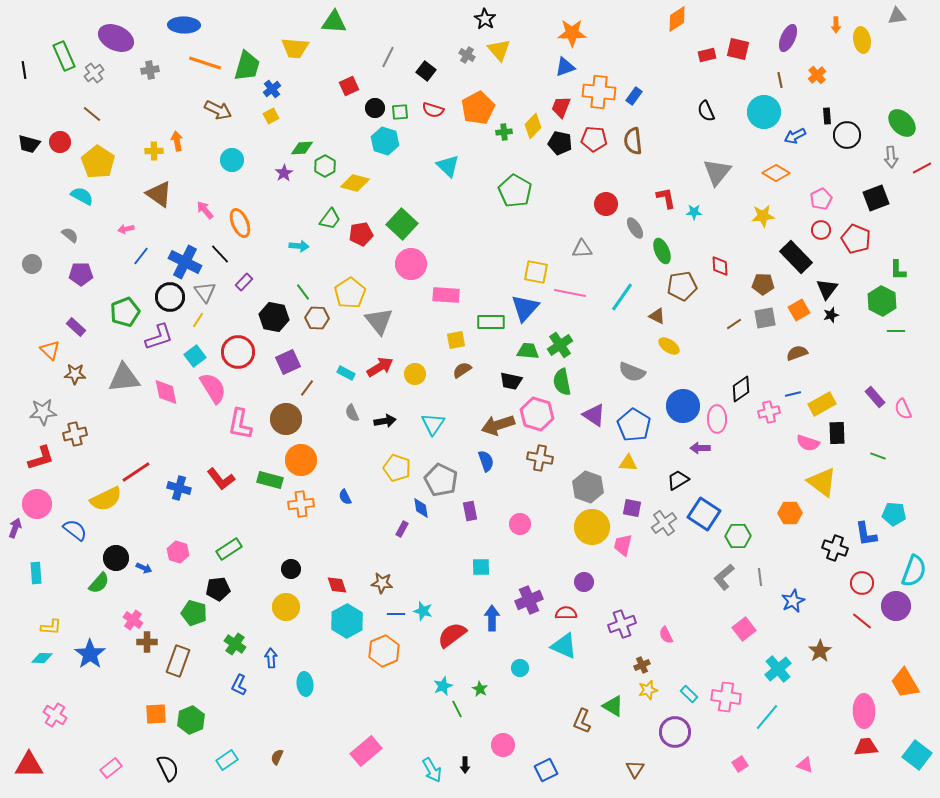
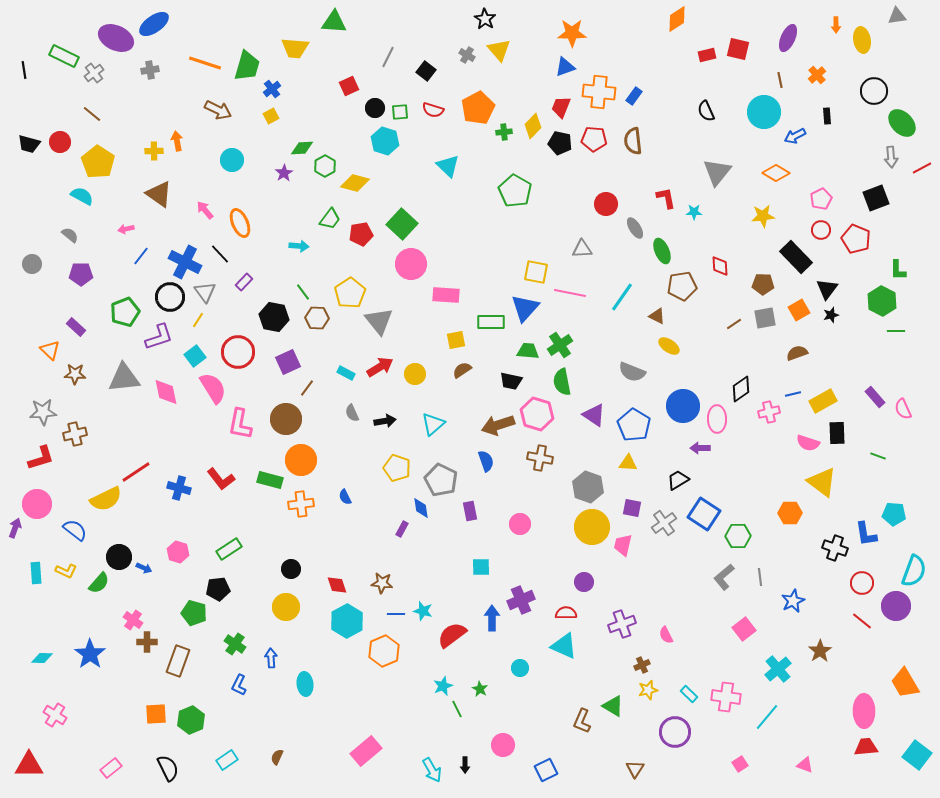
blue ellipse at (184, 25): moved 30 px left, 1 px up; rotated 36 degrees counterclockwise
green rectangle at (64, 56): rotated 40 degrees counterclockwise
black circle at (847, 135): moved 27 px right, 44 px up
yellow rectangle at (822, 404): moved 1 px right, 3 px up
cyan triangle at (433, 424): rotated 15 degrees clockwise
black circle at (116, 558): moved 3 px right, 1 px up
purple cross at (529, 600): moved 8 px left
yellow L-shape at (51, 627): moved 15 px right, 56 px up; rotated 20 degrees clockwise
